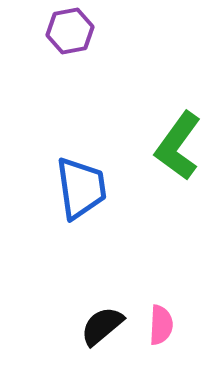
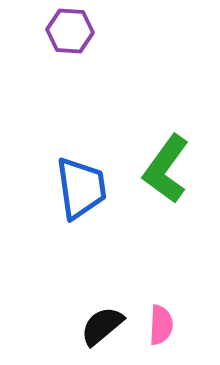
purple hexagon: rotated 15 degrees clockwise
green L-shape: moved 12 px left, 23 px down
